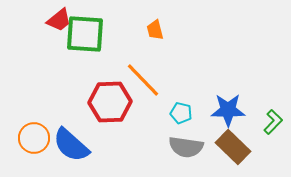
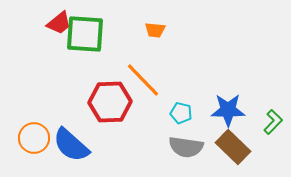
red trapezoid: moved 3 px down
orange trapezoid: rotated 70 degrees counterclockwise
